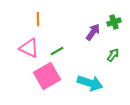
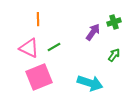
green line: moved 3 px left, 4 px up
green arrow: moved 1 px right
pink square: moved 8 px left, 1 px down; rotated 8 degrees clockwise
